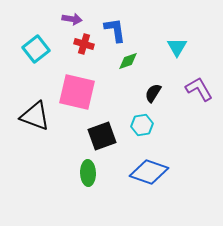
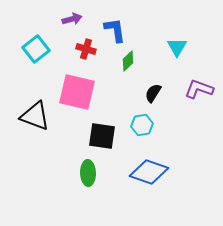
purple arrow: rotated 24 degrees counterclockwise
red cross: moved 2 px right, 5 px down
green diamond: rotated 25 degrees counterclockwise
purple L-shape: rotated 40 degrees counterclockwise
black square: rotated 28 degrees clockwise
